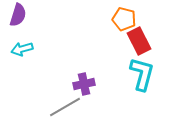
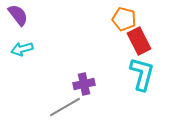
purple semicircle: rotated 55 degrees counterclockwise
